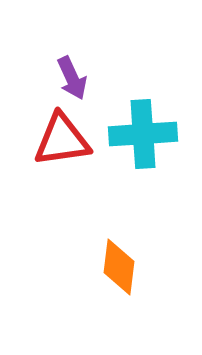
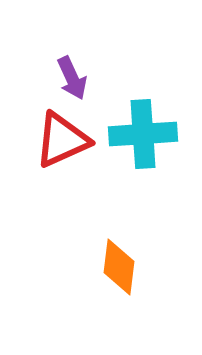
red triangle: rotated 16 degrees counterclockwise
